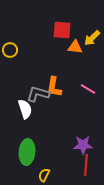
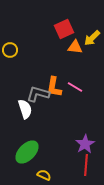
red square: moved 2 px right, 1 px up; rotated 30 degrees counterclockwise
pink line: moved 13 px left, 2 px up
purple star: moved 2 px right, 1 px up; rotated 30 degrees counterclockwise
green ellipse: rotated 40 degrees clockwise
yellow semicircle: rotated 88 degrees clockwise
